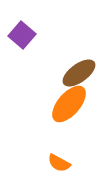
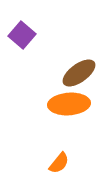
orange ellipse: rotated 45 degrees clockwise
orange semicircle: rotated 80 degrees counterclockwise
